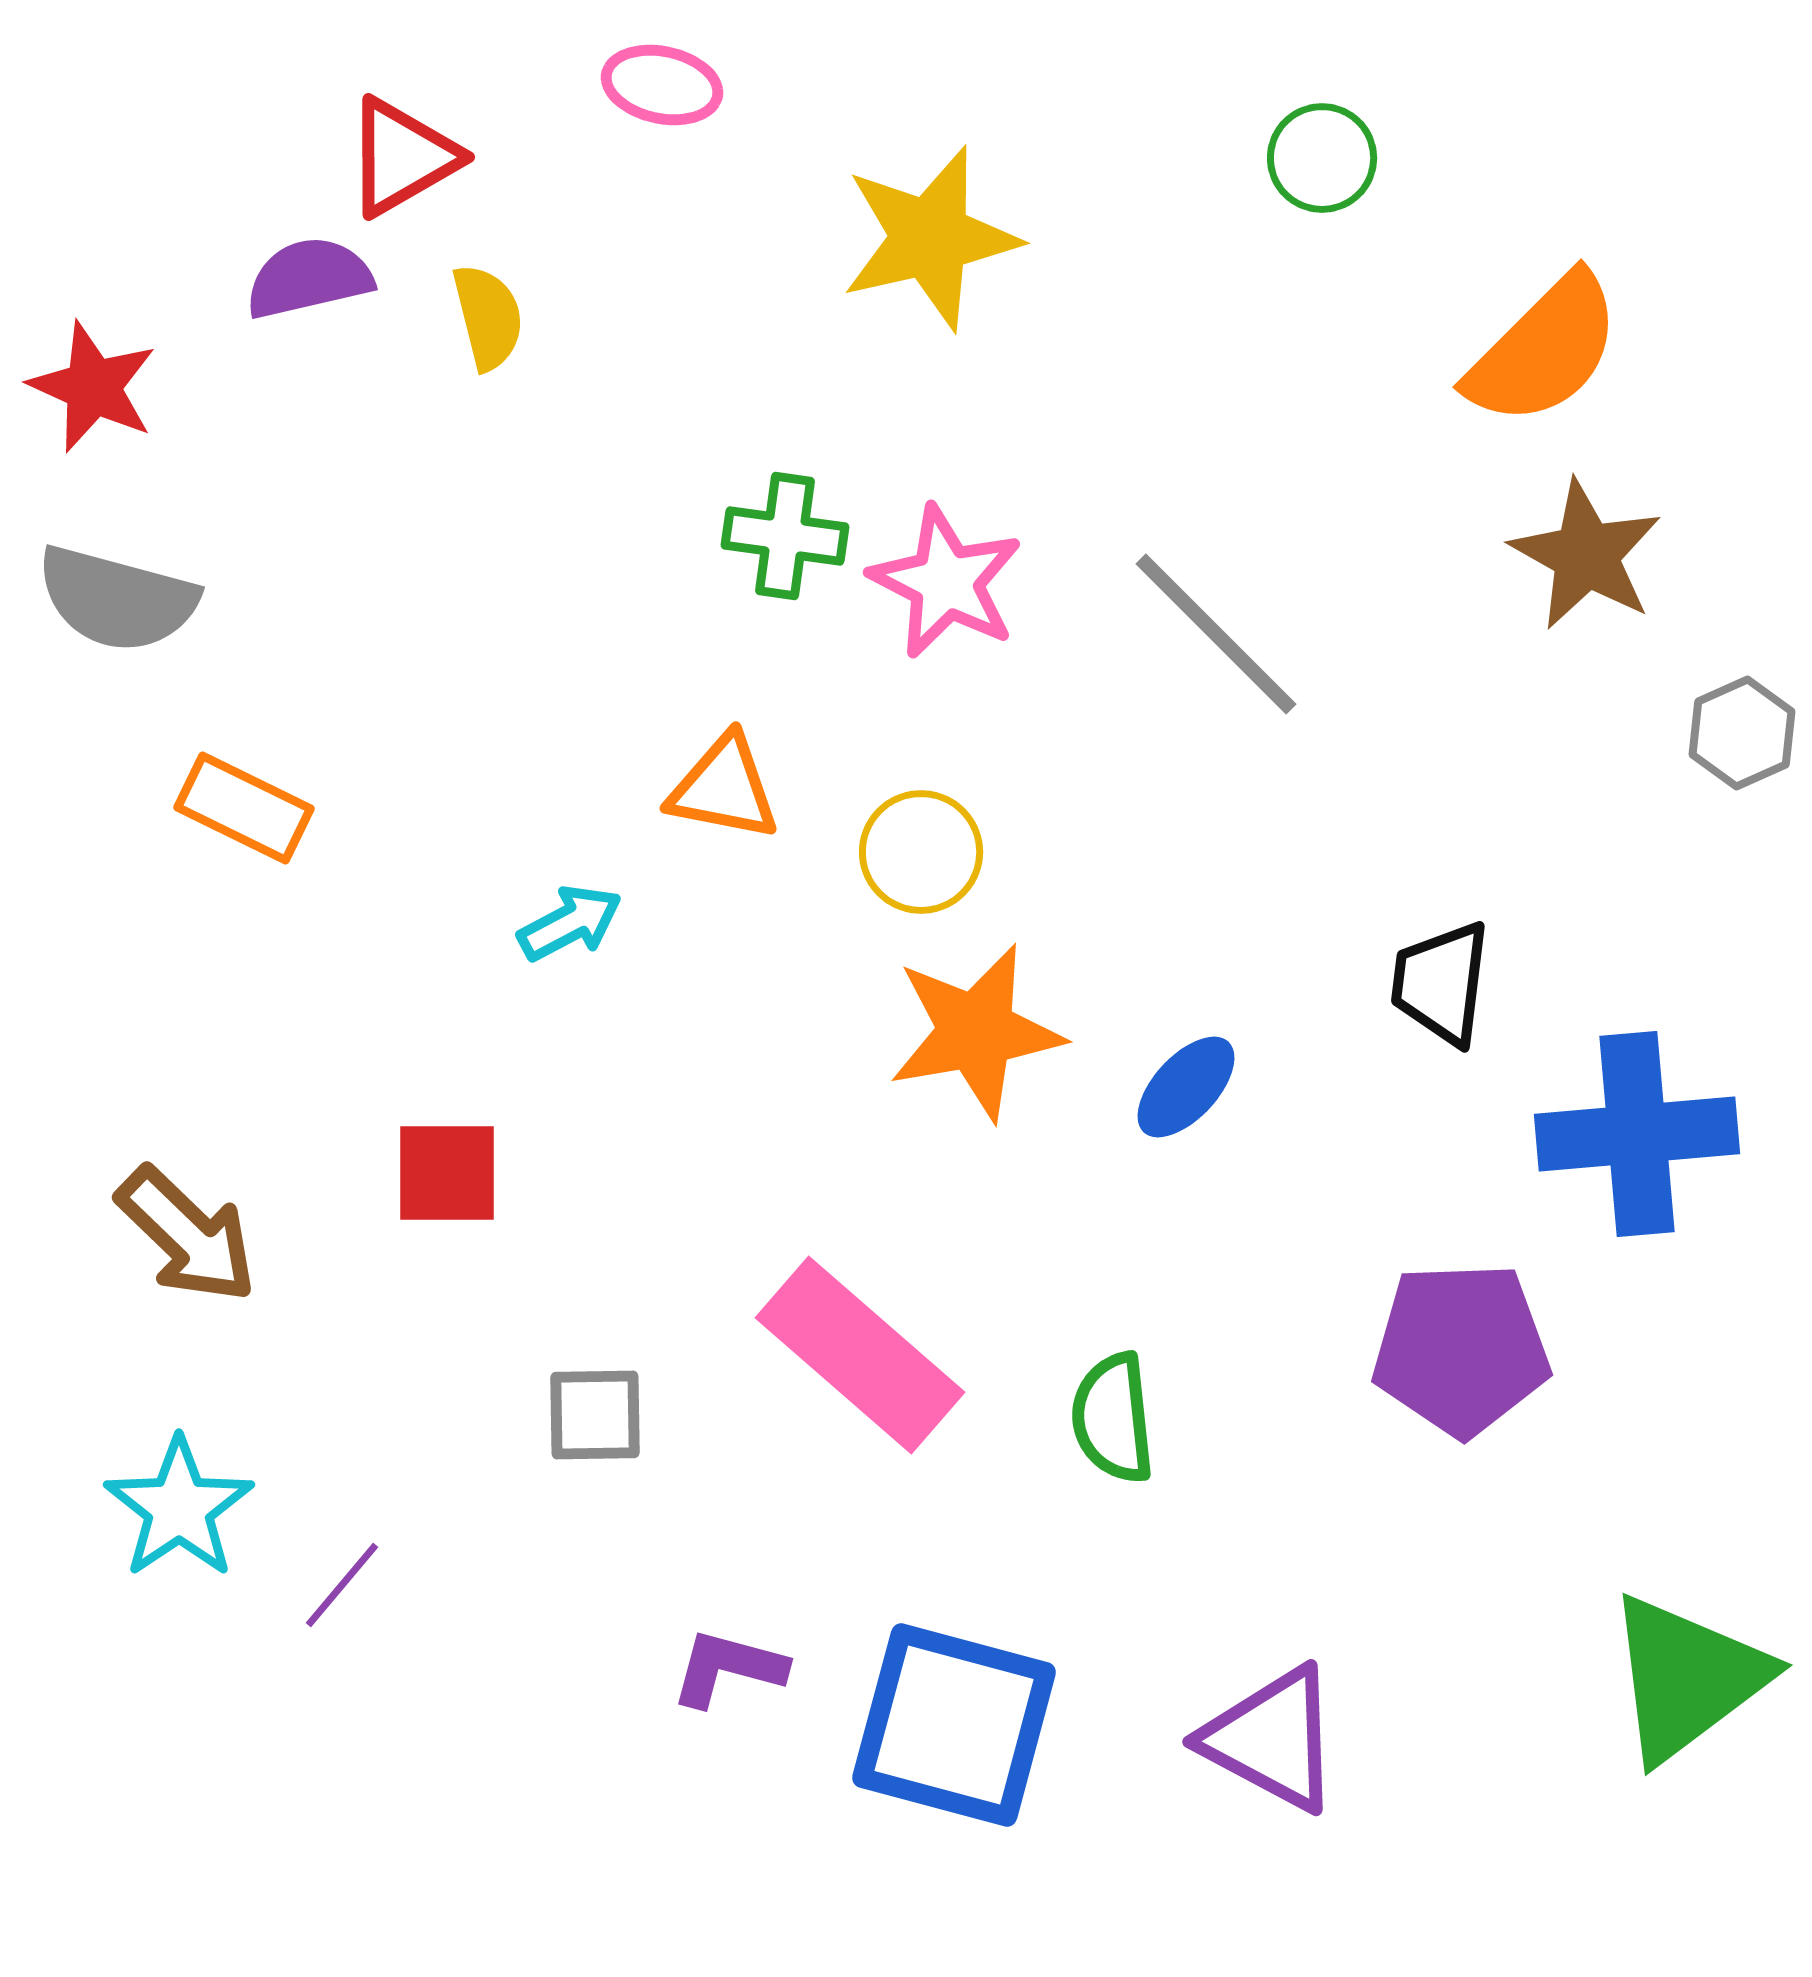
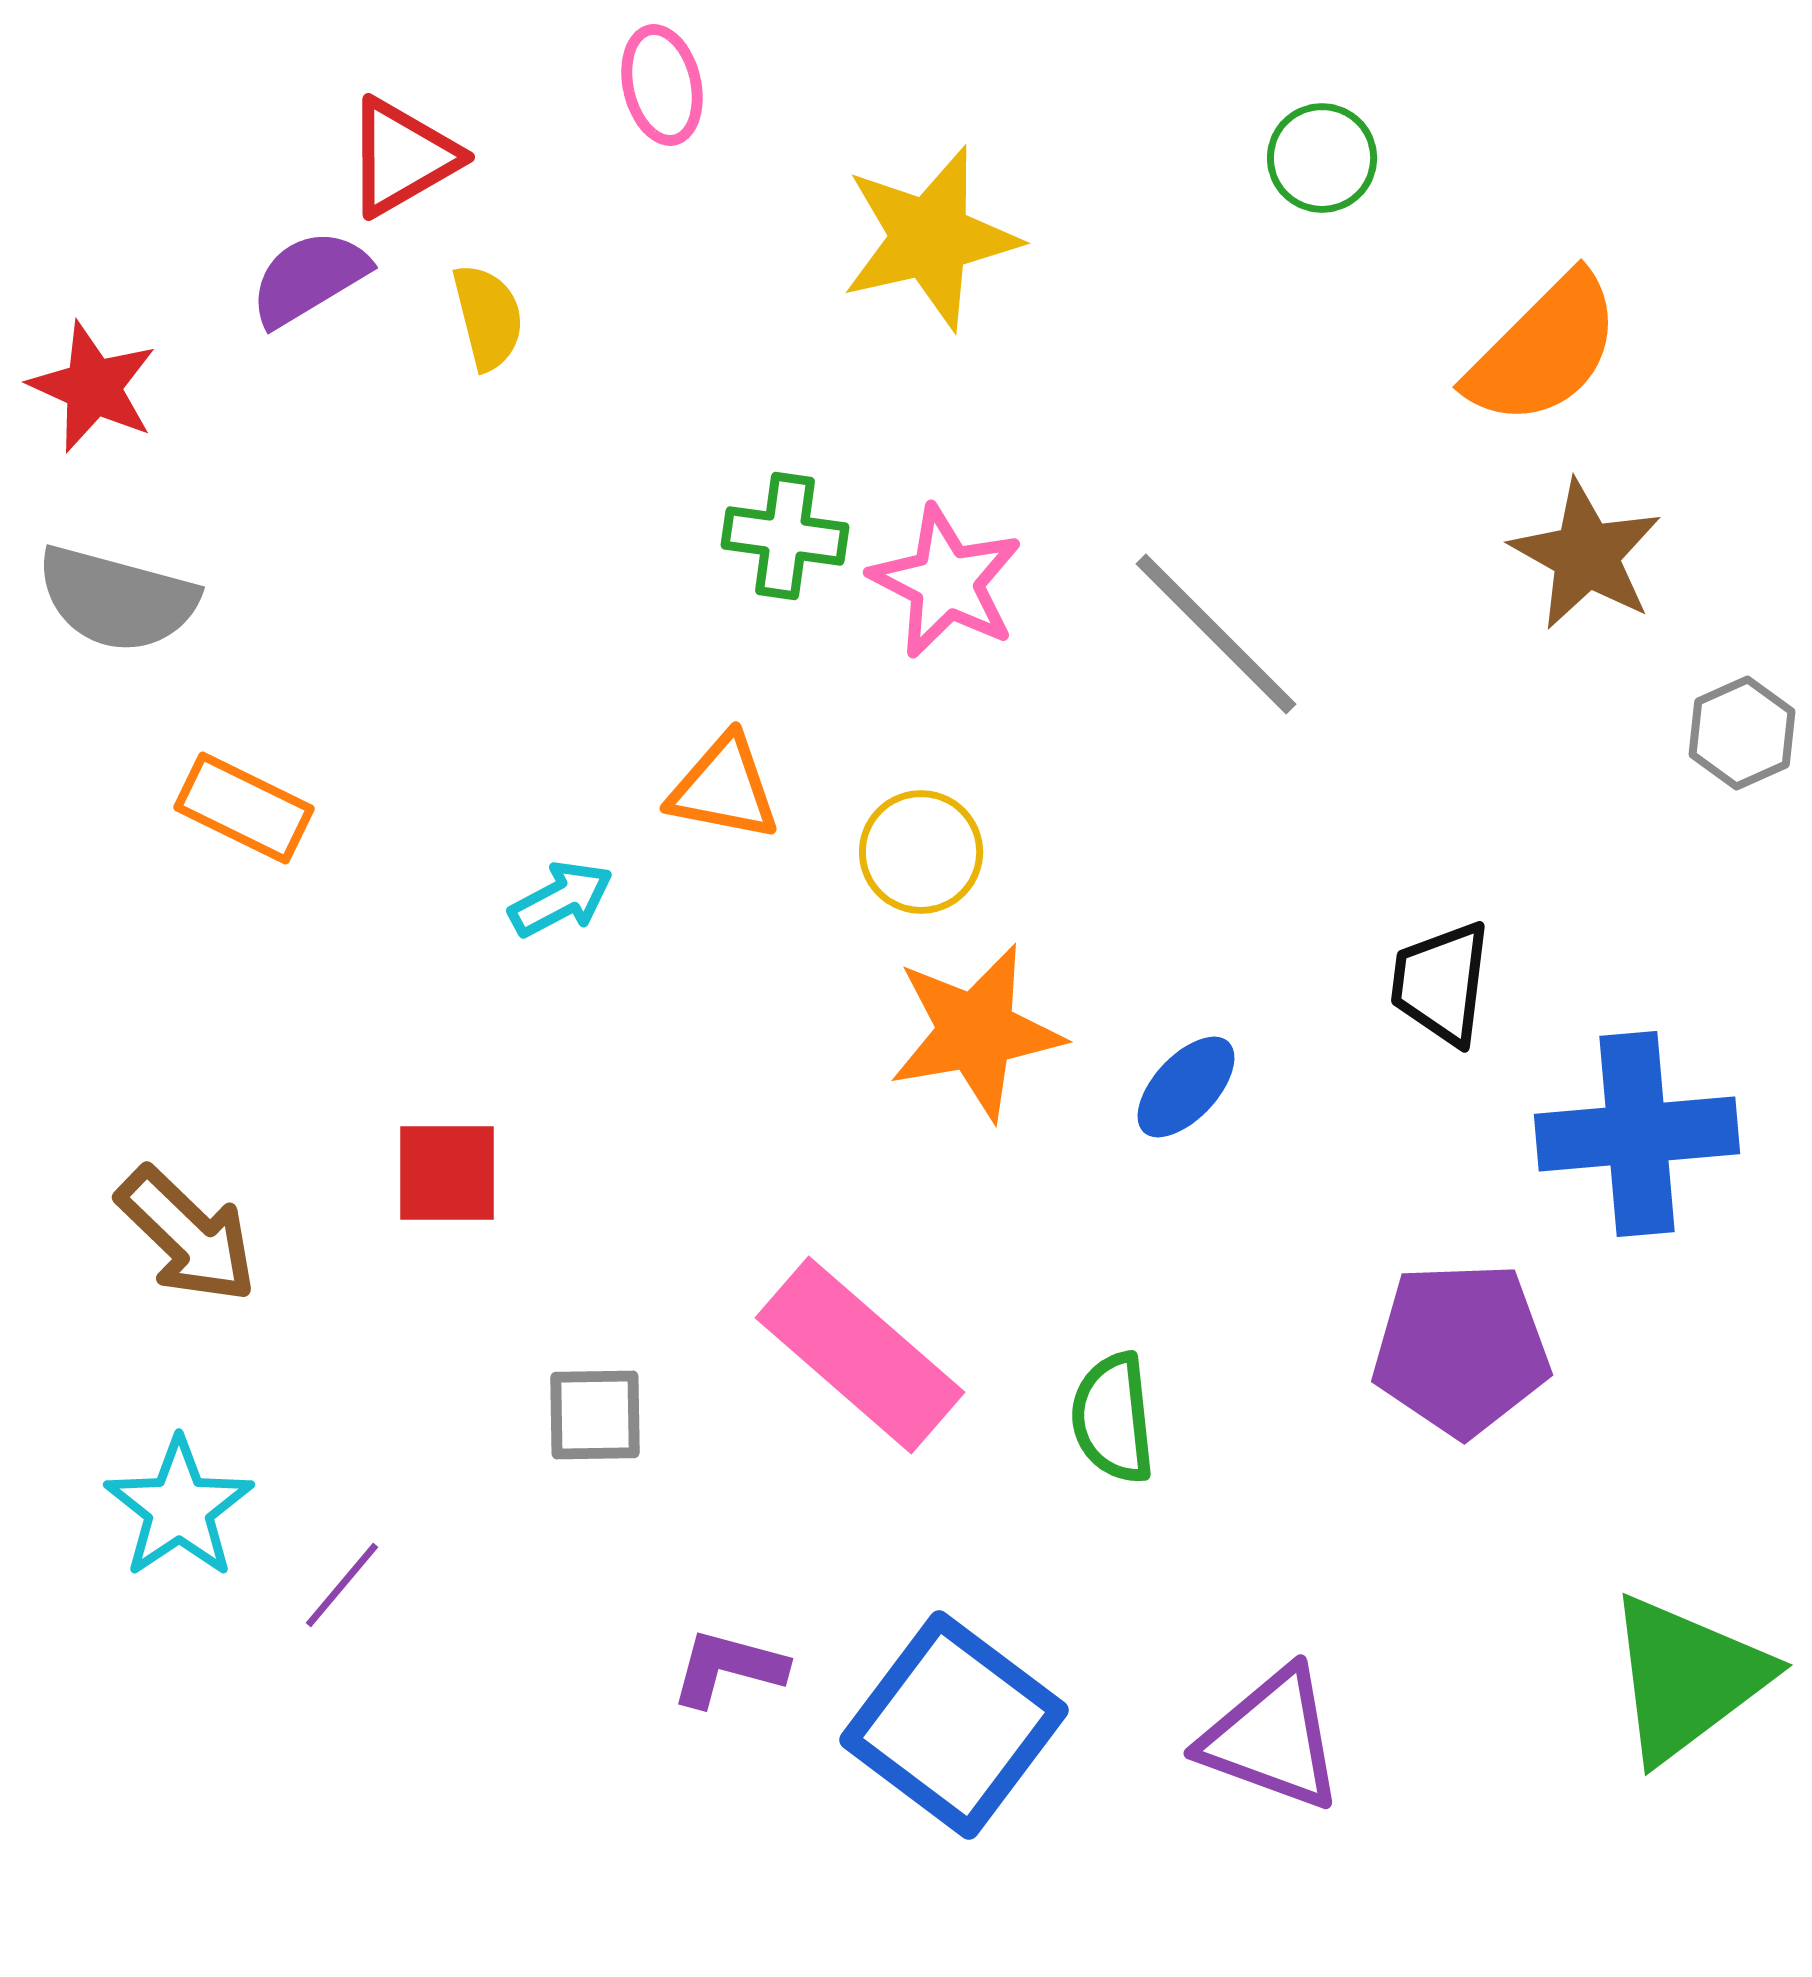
pink ellipse: rotated 65 degrees clockwise
purple semicircle: rotated 18 degrees counterclockwise
cyan arrow: moved 9 px left, 24 px up
blue square: rotated 22 degrees clockwise
purple triangle: rotated 8 degrees counterclockwise
